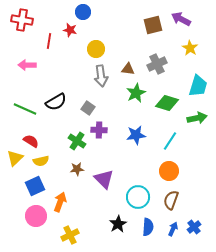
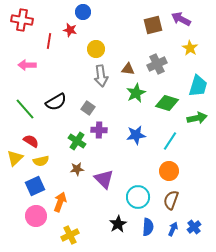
green line: rotated 25 degrees clockwise
